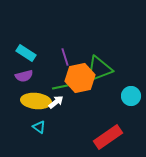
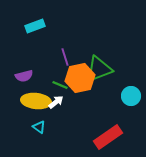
cyan rectangle: moved 9 px right, 27 px up; rotated 54 degrees counterclockwise
green line: moved 2 px up; rotated 35 degrees clockwise
